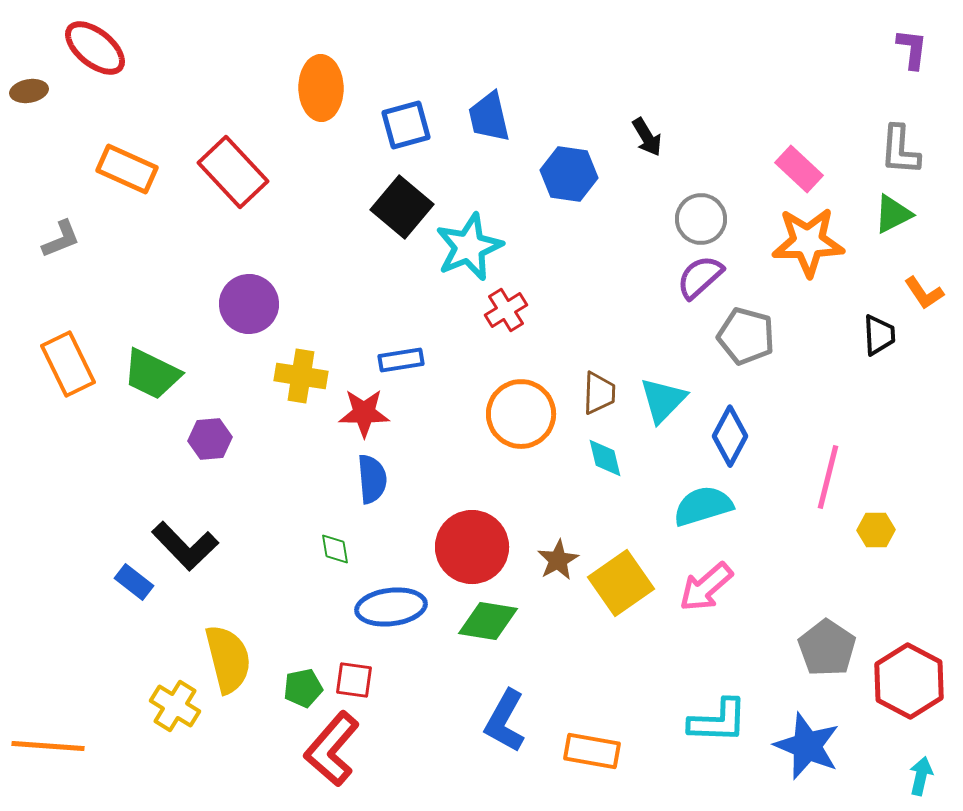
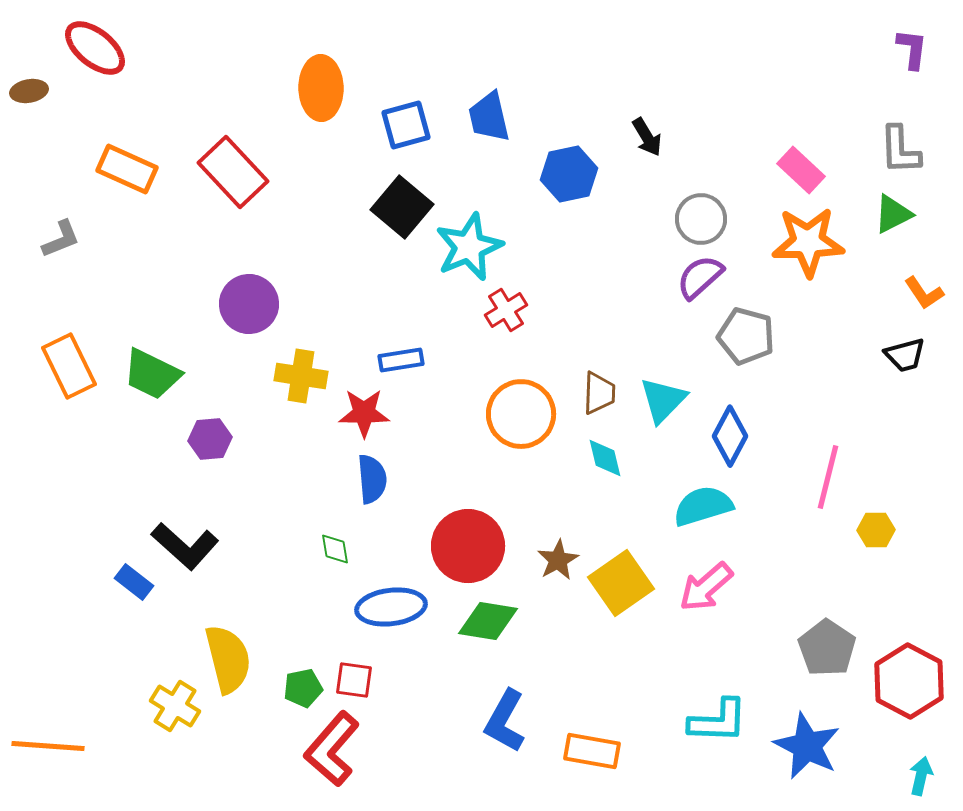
gray L-shape at (900, 150): rotated 6 degrees counterclockwise
pink rectangle at (799, 169): moved 2 px right, 1 px down
blue hexagon at (569, 174): rotated 20 degrees counterclockwise
black trapezoid at (879, 335): moved 26 px right, 20 px down; rotated 78 degrees clockwise
orange rectangle at (68, 364): moved 1 px right, 2 px down
black L-shape at (185, 546): rotated 4 degrees counterclockwise
red circle at (472, 547): moved 4 px left, 1 px up
blue star at (807, 746): rotated 4 degrees clockwise
